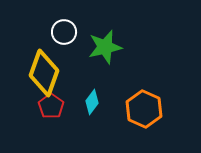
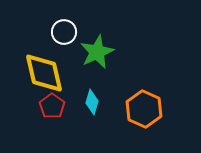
green star: moved 8 px left, 5 px down; rotated 12 degrees counterclockwise
yellow diamond: rotated 33 degrees counterclockwise
cyan diamond: rotated 20 degrees counterclockwise
red pentagon: moved 1 px right
